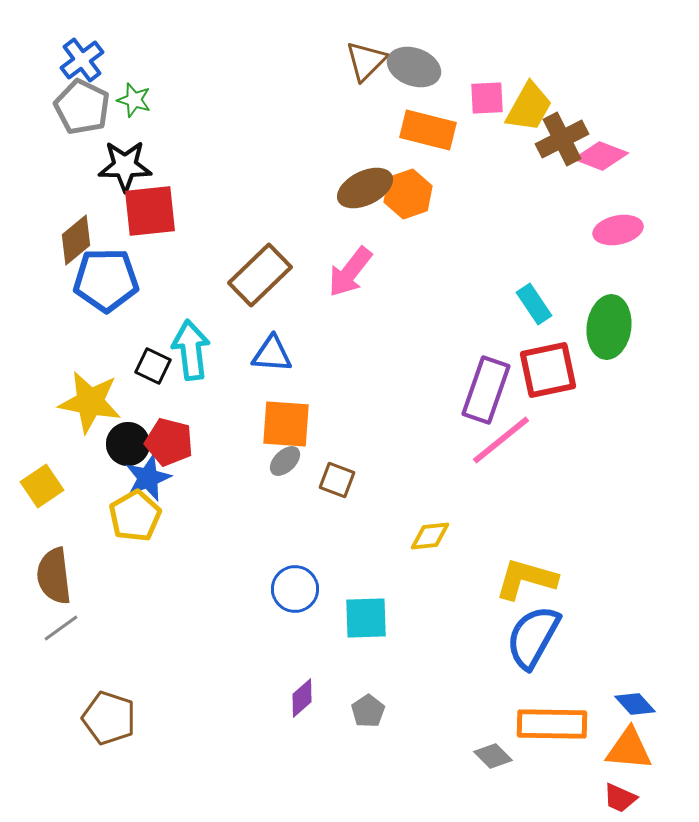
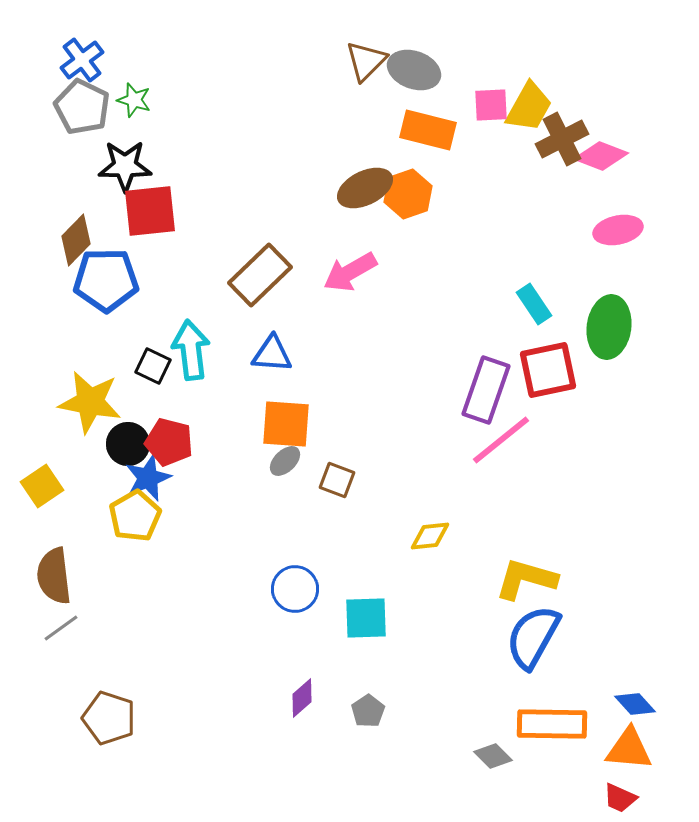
gray ellipse at (414, 67): moved 3 px down
pink square at (487, 98): moved 4 px right, 7 px down
brown diamond at (76, 240): rotated 6 degrees counterclockwise
pink arrow at (350, 272): rotated 22 degrees clockwise
